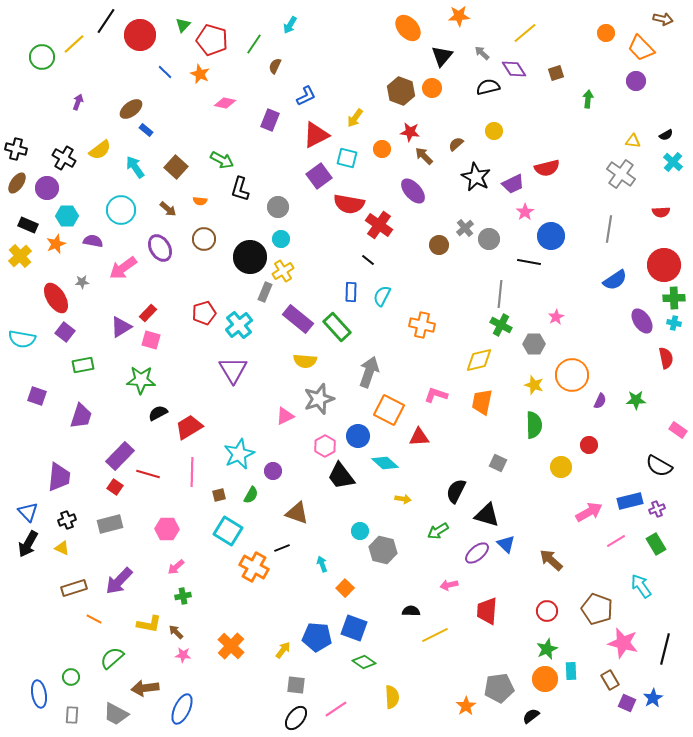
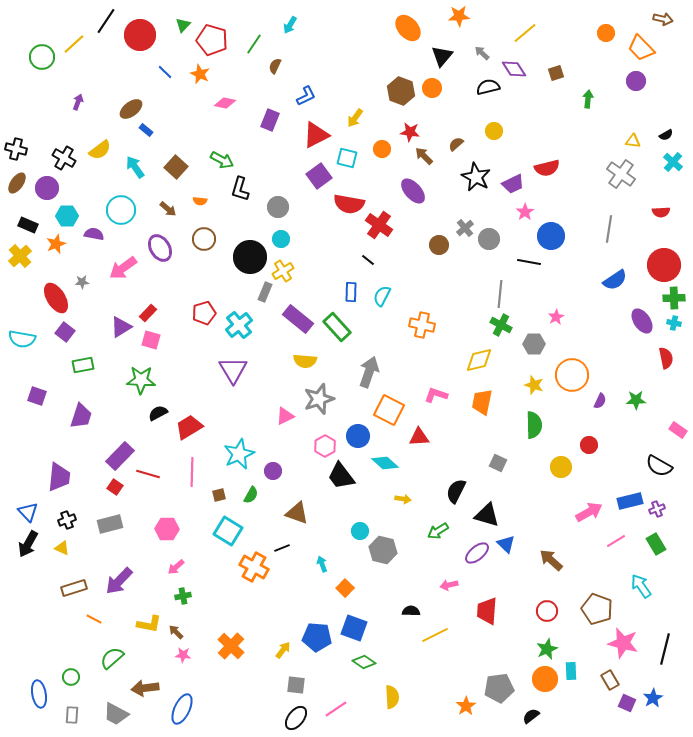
purple semicircle at (93, 241): moved 1 px right, 7 px up
